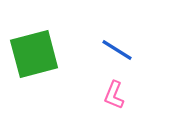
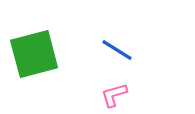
pink L-shape: rotated 52 degrees clockwise
